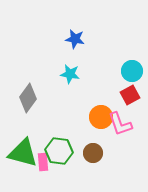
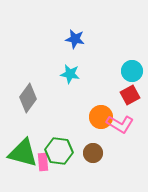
pink L-shape: rotated 40 degrees counterclockwise
